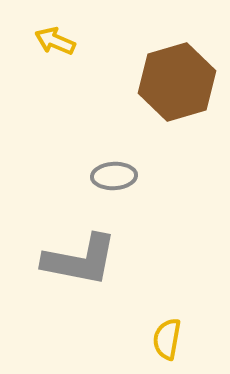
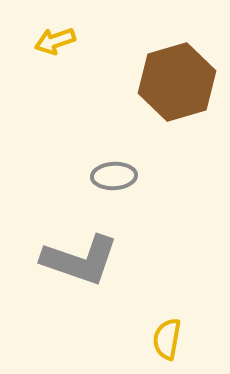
yellow arrow: rotated 42 degrees counterclockwise
gray L-shape: rotated 8 degrees clockwise
